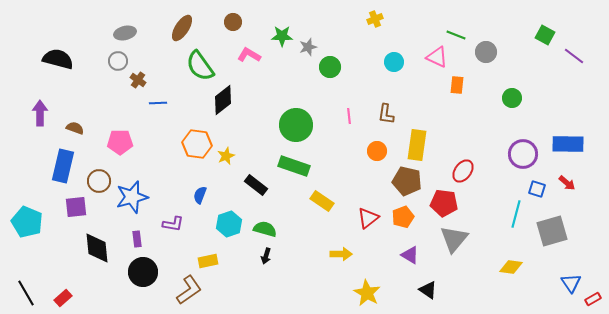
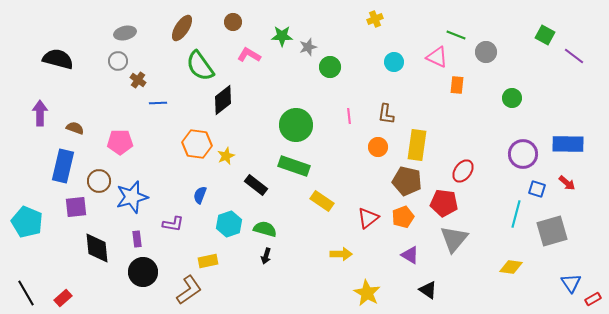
orange circle at (377, 151): moved 1 px right, 4 px up
